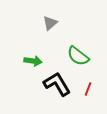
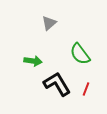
gray triangle: moved 1 px left
green semicircle: moved 2 px right, 2 px up; rotated 15 degrees clockwise
red line: moved 2 px left
